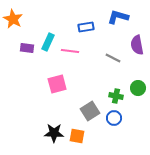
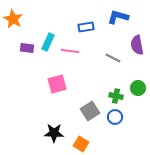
blue circle: moved 1 px right, 1 px up
orange square: moved 4 px right, 8 px down; rotated 21 degrees clockwise
